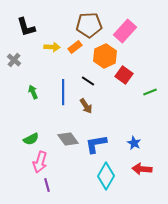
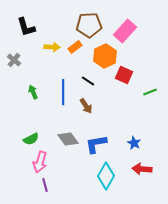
red square: rotated 12 degrees counterclockwise
purple line: moved 2 px left
